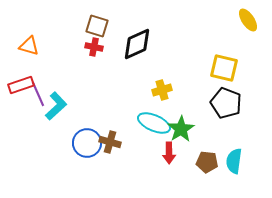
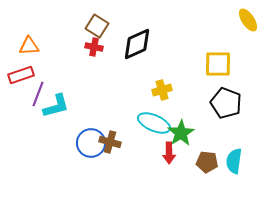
brown square: rotated 15 degrees clockwise
orange triangle: rotated 20 degrees counterclockwise
yellow square: moved 6 px left, 4 px up; rotated 12 degrees counterclockwise
red rectangle: moved 10 px up
purple line: rotated 45 degrees clockwise
cyan L-shape: rotated 28 degrees clockwise
green star: moved 4 px down
blue circle: moved 4 px right
